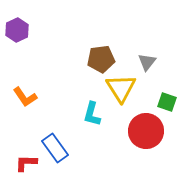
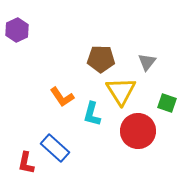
brown pentagon: rotated 8 degrees clockwise
yellow triangle: moved 3 px down
orange L-shape: moved 37 px right
green square: moved 1 px down
red circle: moved 8 px left
blue rectangle: rotated 12 degrees counterclockwise
red L-shape: rotated 80 degrees counterclockwise
